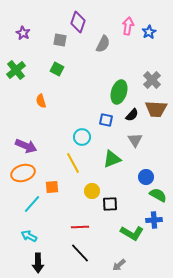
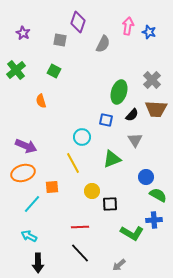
blue star: rotated 24 degrees counterclockwise
green square: moved 3 px left, 2 px down
